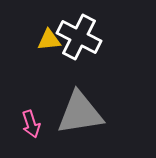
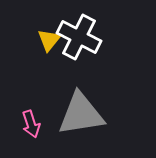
yellow triangle: rotated 45 degrees counterclockwise
gray triangle: moved 1 px right, 1 px down
